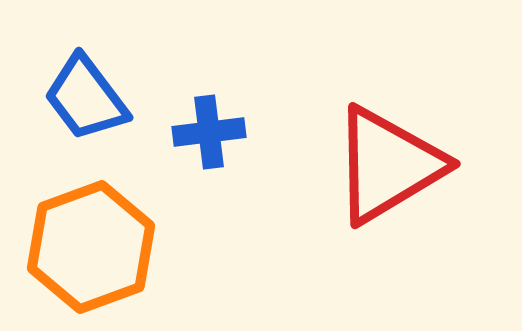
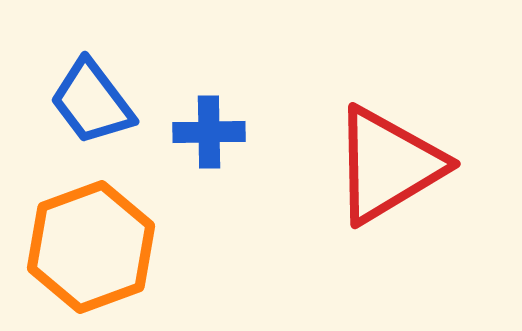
blue trapezoid: moved 6 px right, 4 px down
blue cross: rotated 6 degrees clockwise
